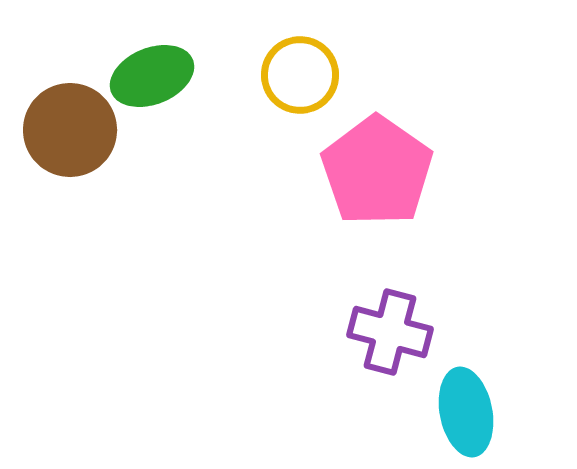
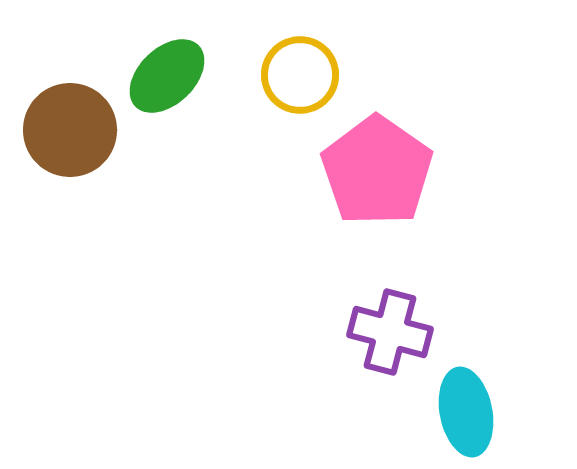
green ellipse: moved 15 px right; rotated 22 degrees counterclockwise
